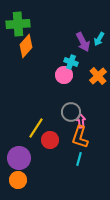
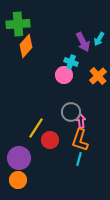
orange L-shape: moved 3 px down
